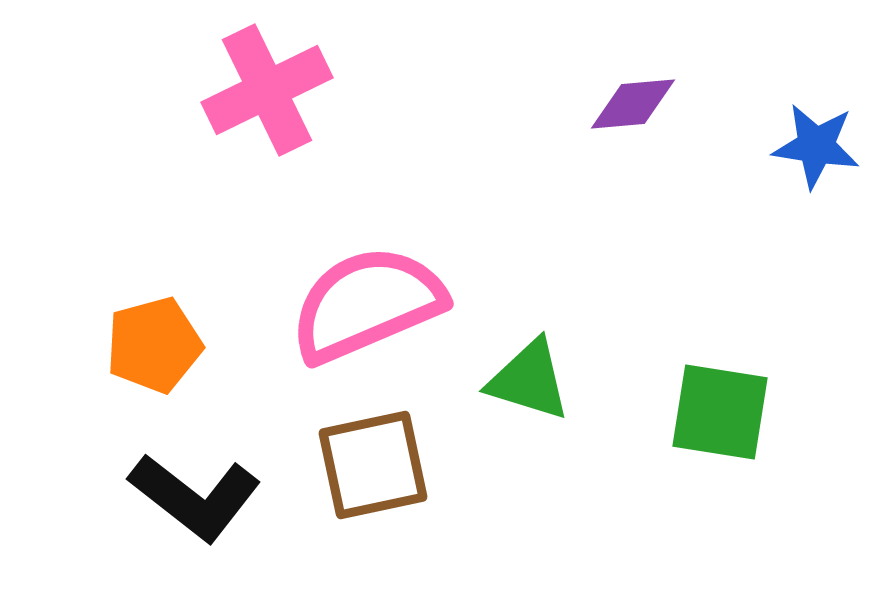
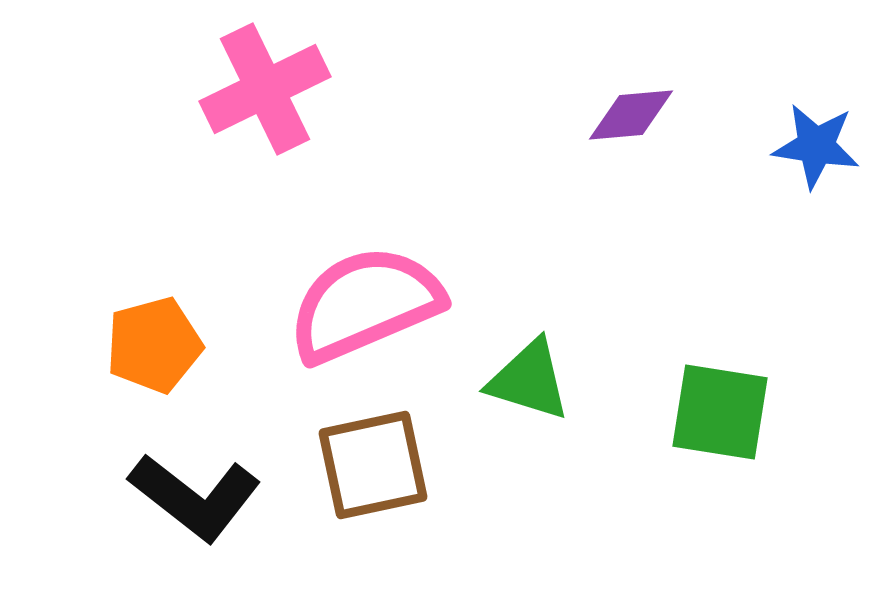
pink cross: moved 2 px left, 1 px up
purple diamond: moved 2 px left, 11 px down
pink semicircle: moved 2 px left
